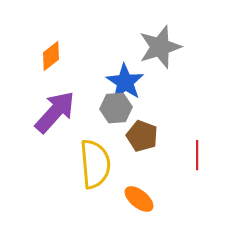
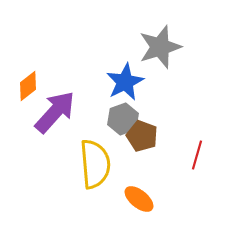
orange diamond: moved 23 px left, 30 px down
blue star: rotated 12 degrees clockwise
gray hexagon: moved 7 px right, 11 px down; rotated 16 degrees counterclockwise
red line: rotated 16 degrees clockwise
